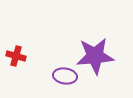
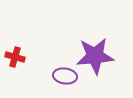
red cross: moved 1 px left, 1 px down
